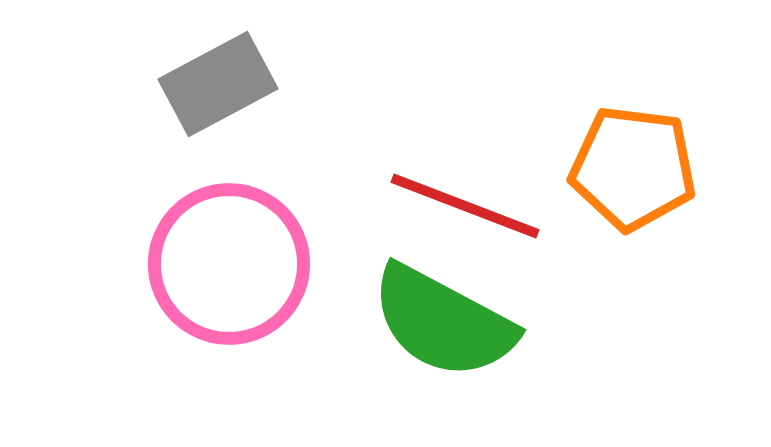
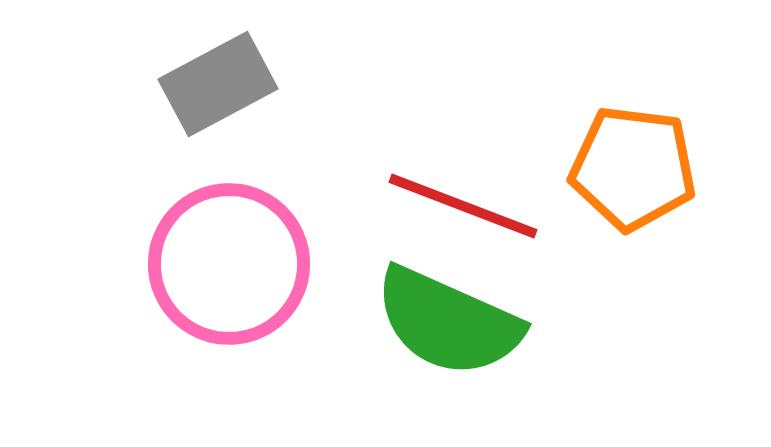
red line: moved 2 px left
green semicircle: moved 5 px right; rotated 4 degrees counterclockwise
